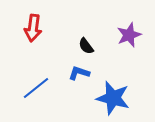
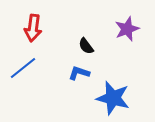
purple star: moved 2 px left, 6 px up
blue line: moved 13 px left, 20 px up
